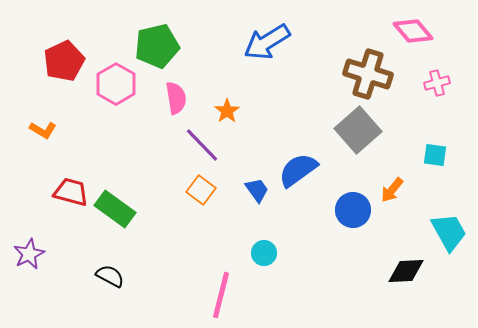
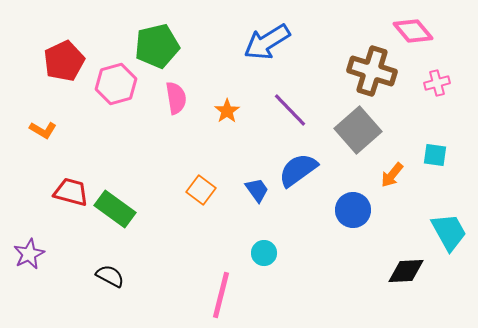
brown cross: moved 4 px right, 3 px up
pink hexagon: rotated 15 degrees clockwise
purple line: moved 88 px right, 35 px up
orange arrow: moved 15 px up
